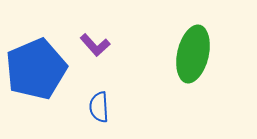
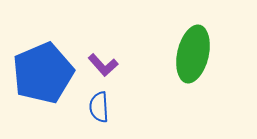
purple L-shape: moved 8 px right, 20 px down
blue pentagon: moved 7 px right, 4 px down
